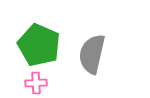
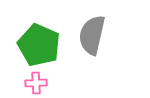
gray semicircle: moved 19 px up
